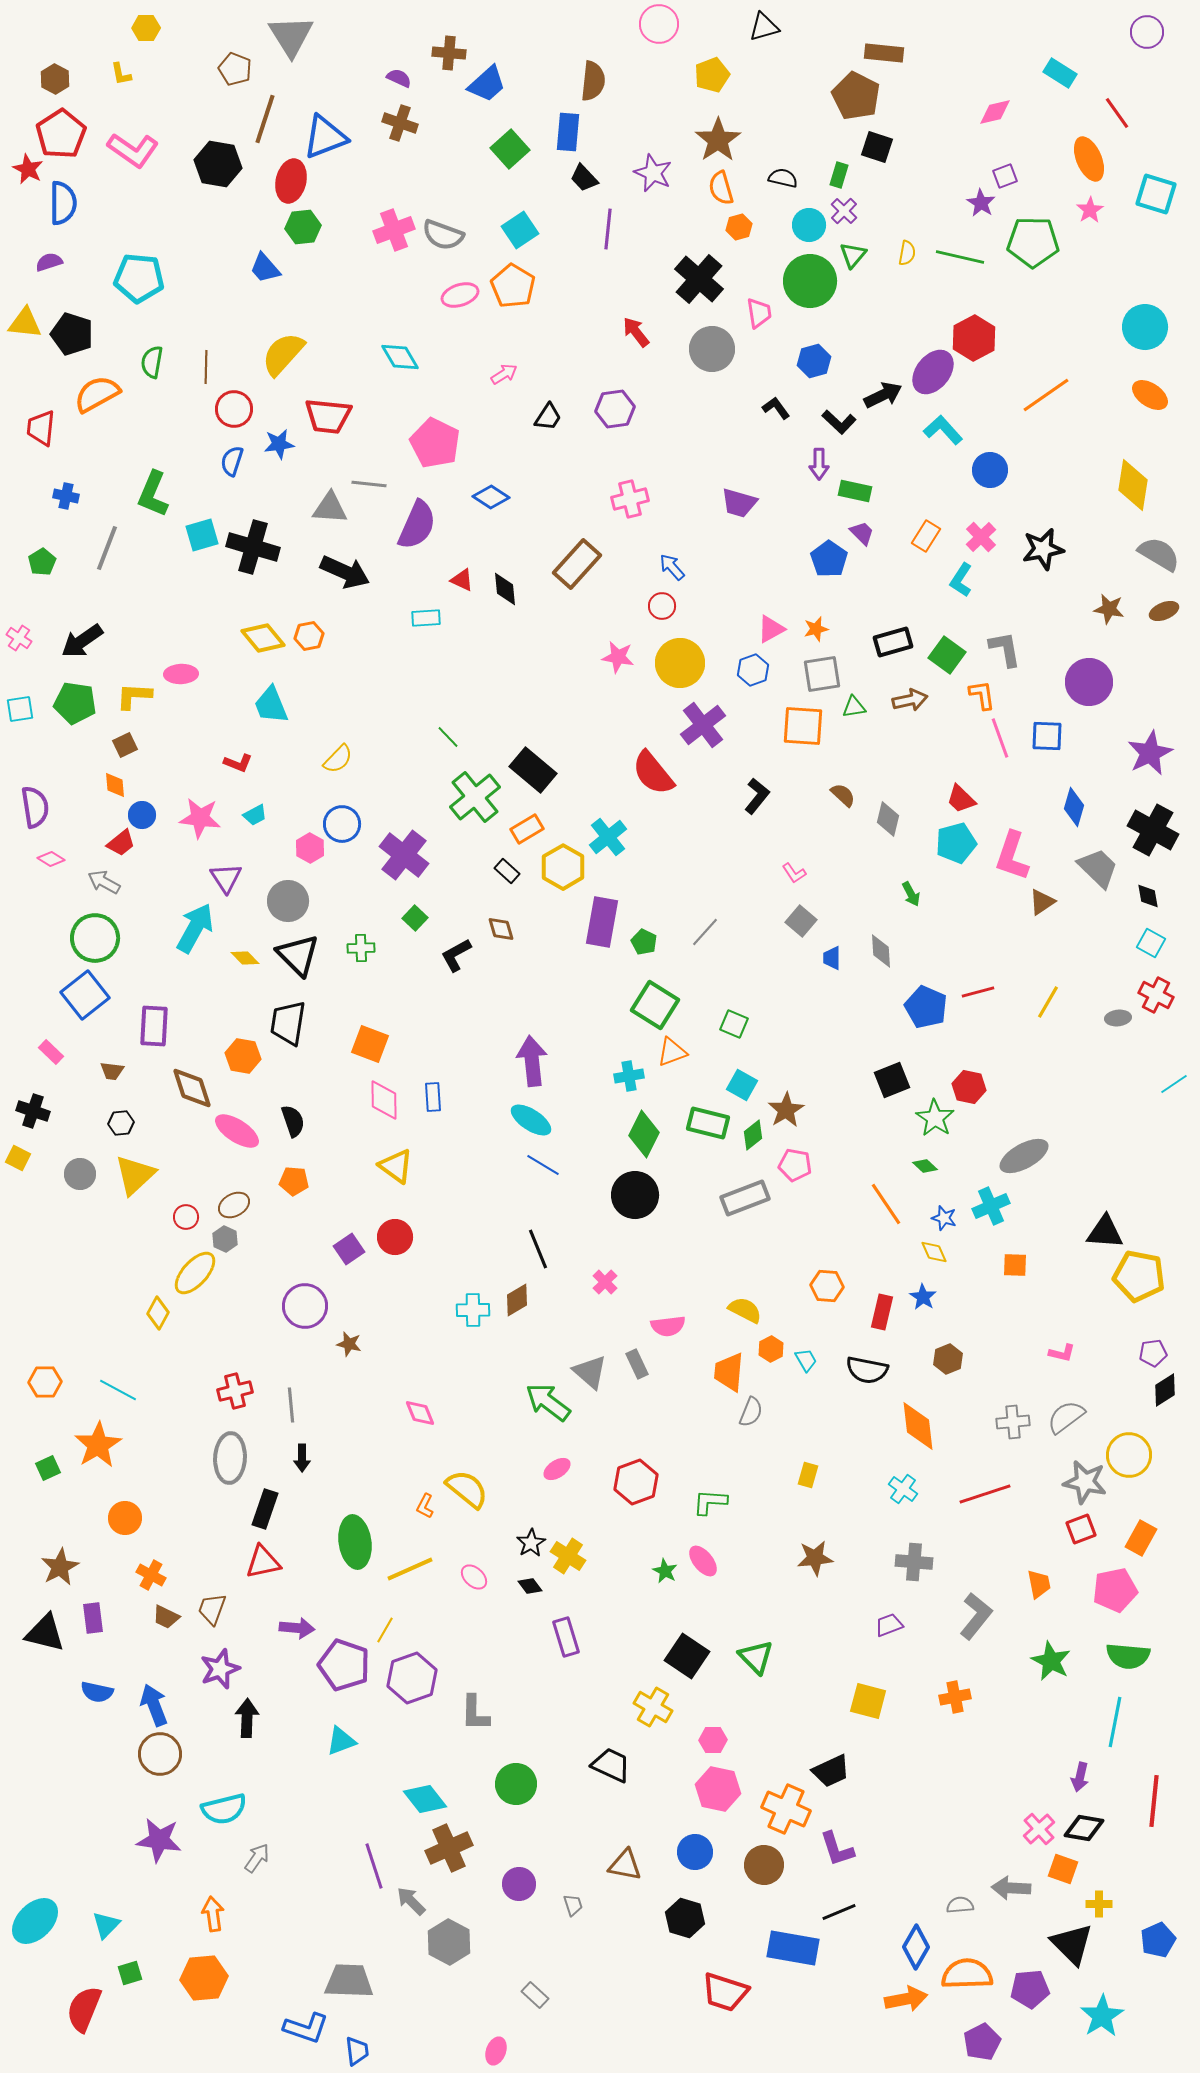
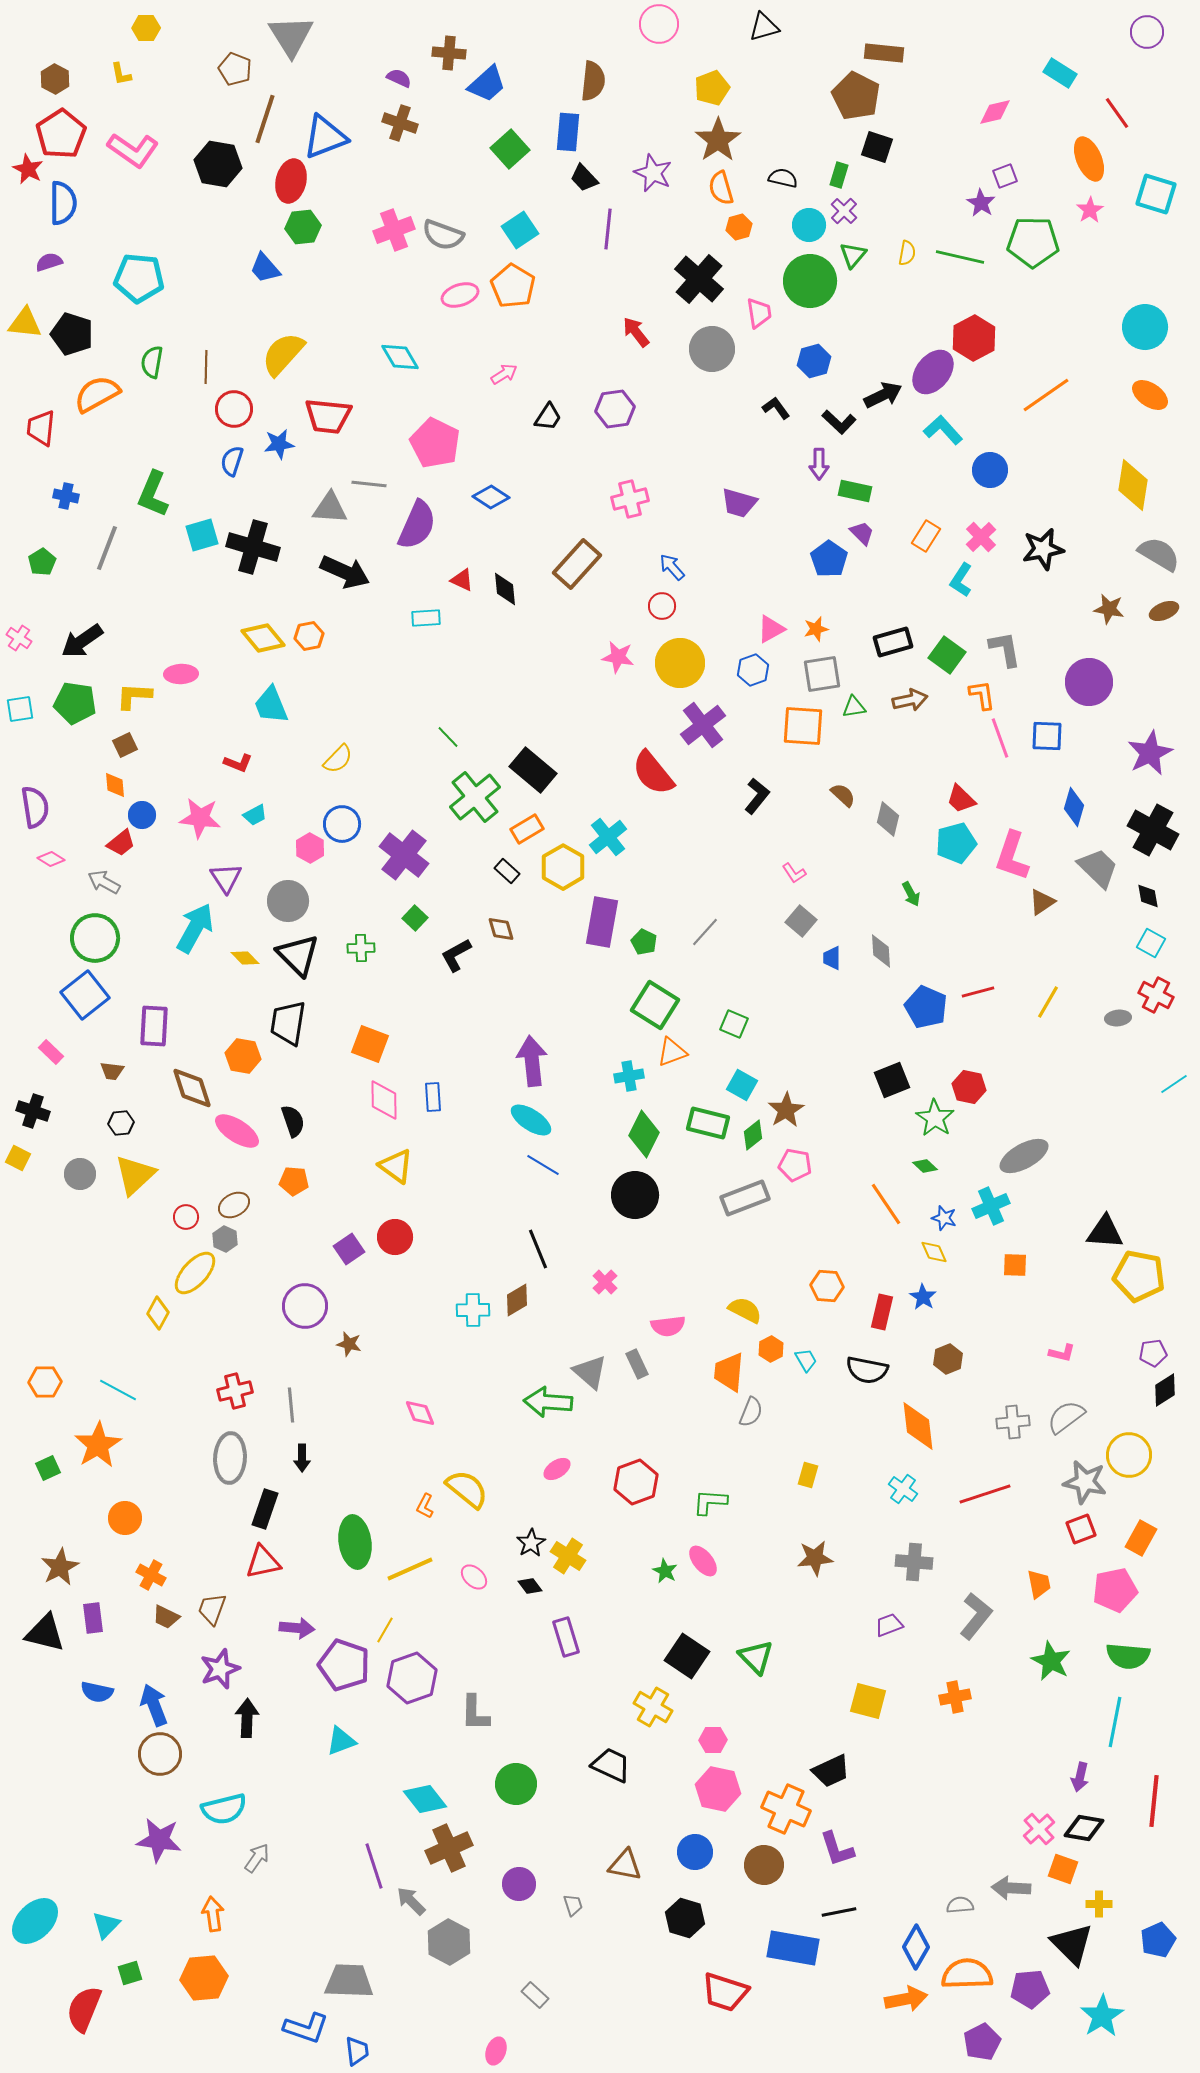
yellow pentagon at (712, 75): moved 13 px down
green arrow at (548, 1402): rotated 33 degrees counterclockwise
black line at (839, 1912): rotated 12 degrees clockwise
